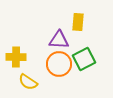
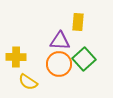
purple triangle: moved 1 px right, 1 px down
green square: rotated 15 degrees counterclockwise
